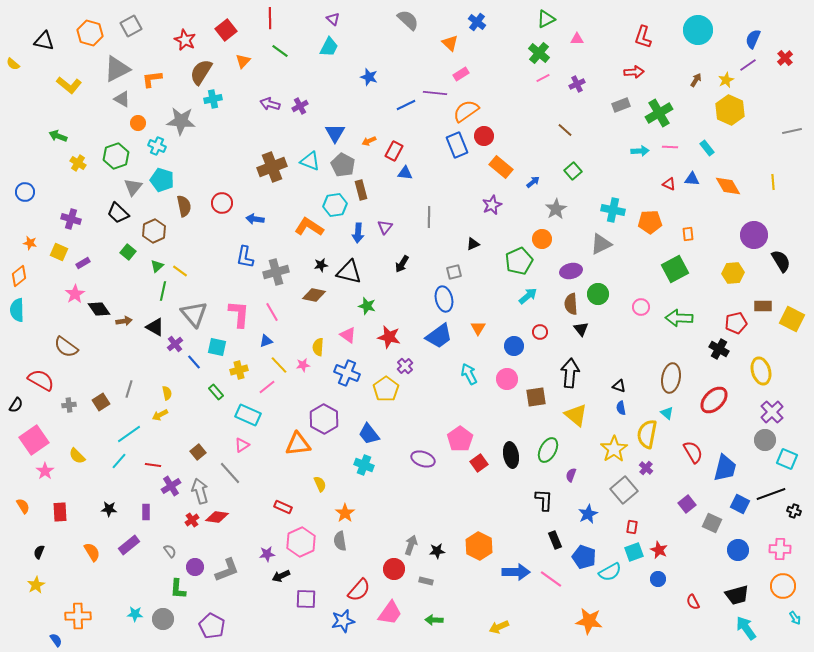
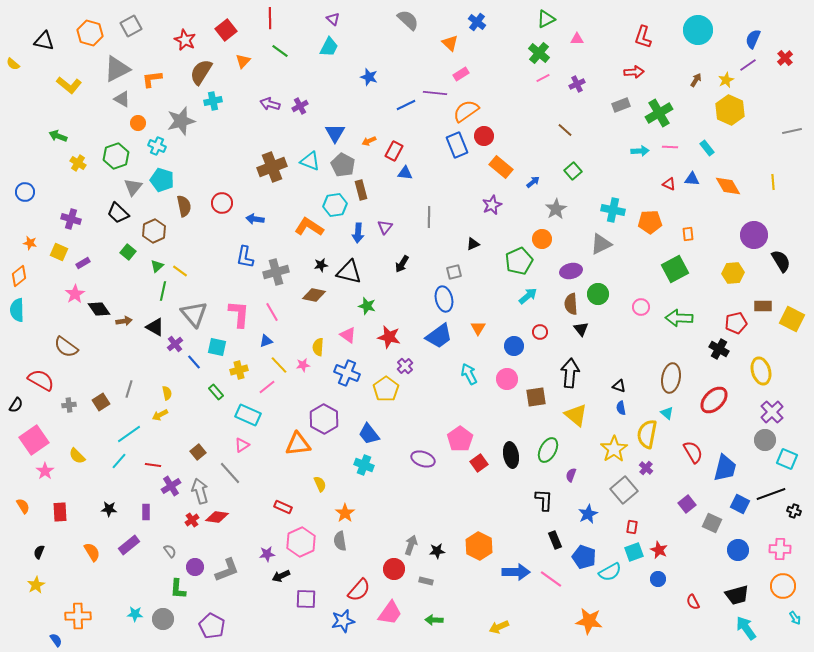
cyan cross at (213, 99): moved 2 px down
gray star at (181, 121): rotated 20 degrees counterclockwise
